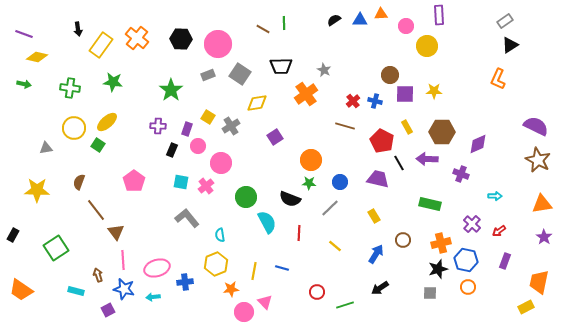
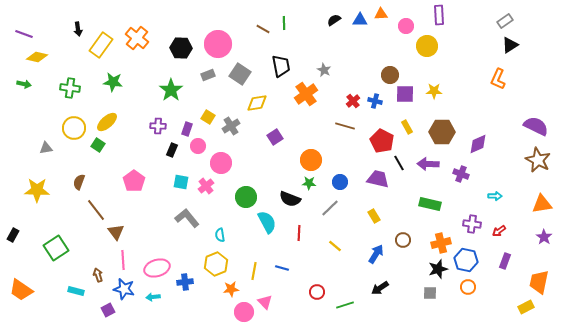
black hexagon at (181, 39): moved 9 px down
black trapezoid at (281, 66): rotated 100 degrees counterclockwise
purple arrow at (427, 159): moved 1 px right, 5 px down
purple cross at (472, 224): rotated 36 degrees counterclockwise
